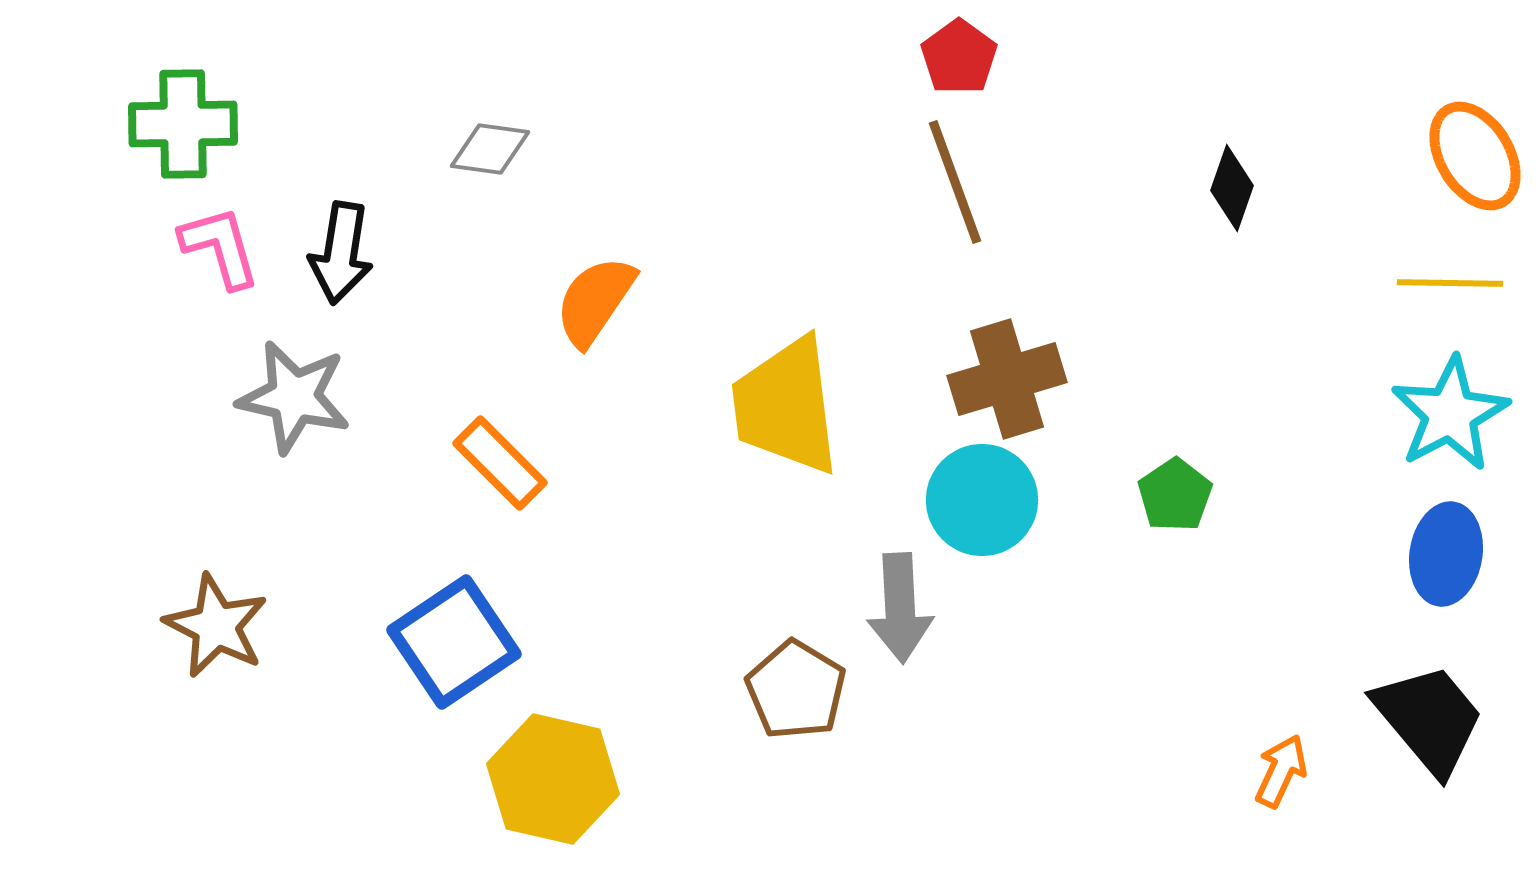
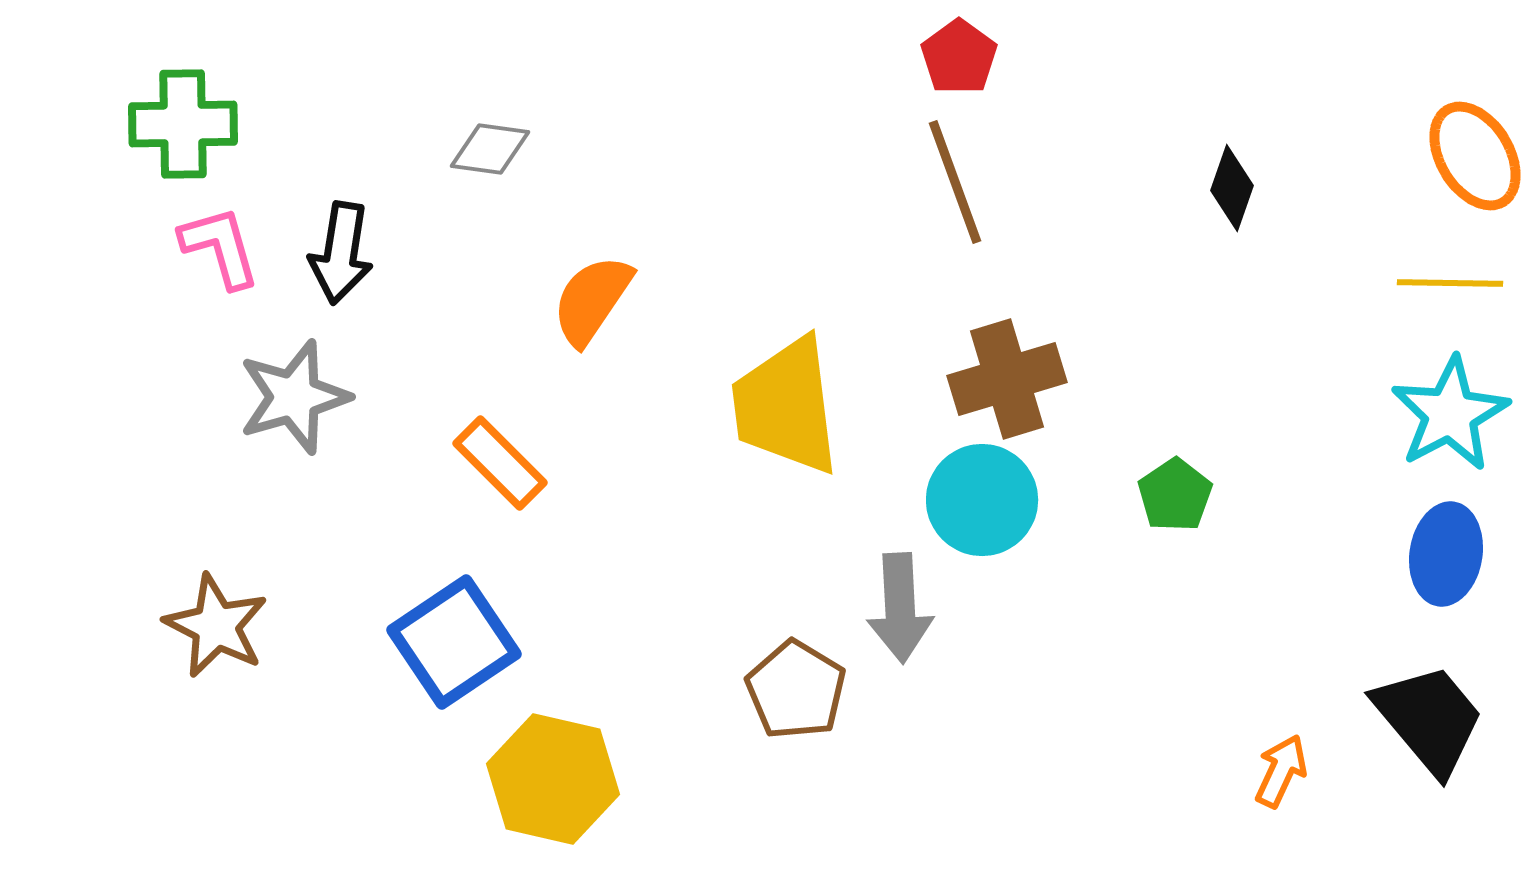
orange semicircle: moved 3 px left, 1 px up
gray star: rotated 29 degrees counterclockwise
